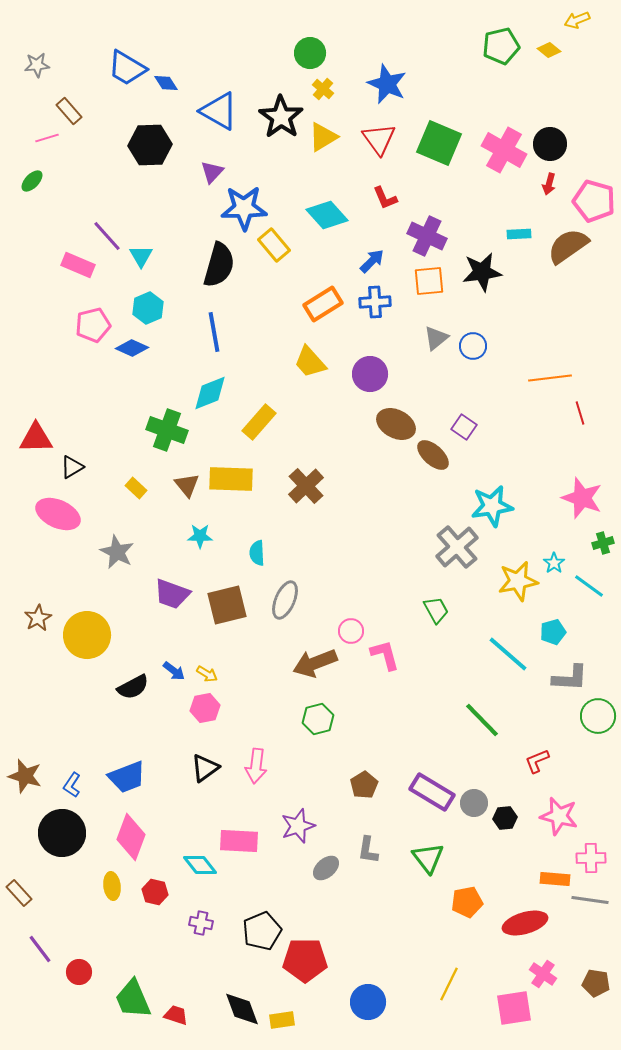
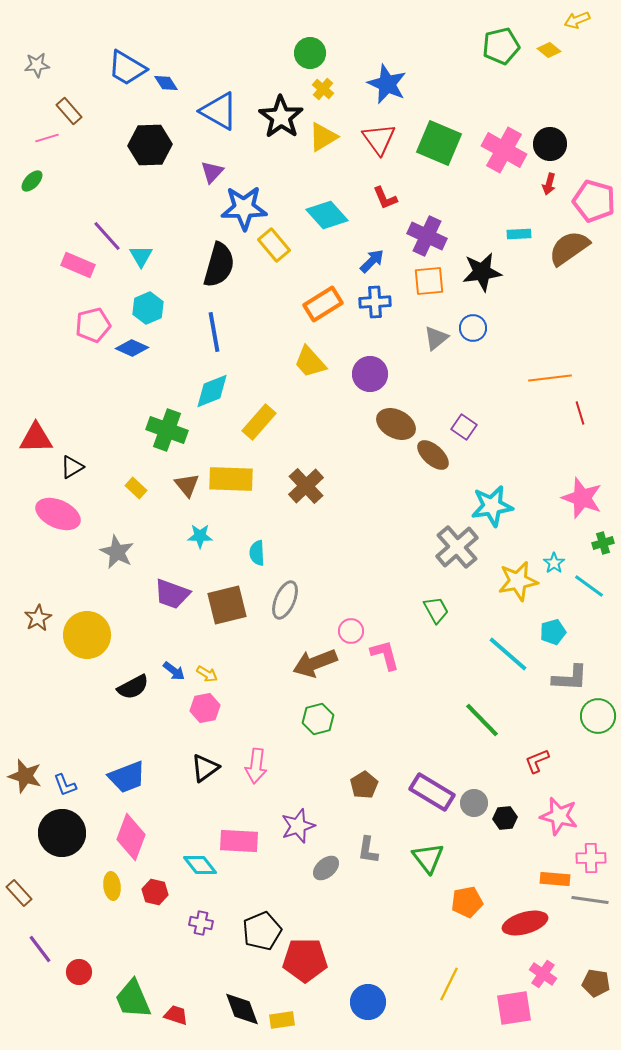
brown semicircle at (568, 246): moved 1 px right, 2 px down
blue circle at (473, 346): moved 18 px up
cyan diamond at (210, 393): moved 2 px right, 2 px up
blue L-shape at (72, 785): moved 7 px left; rotated 55 degrees counterclockwise
